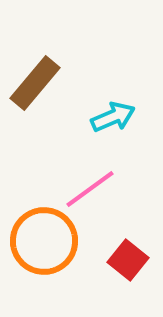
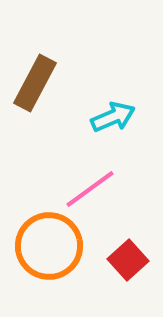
brown rectangle: rotated 12 degrees counterclockwise
orange circle: moved 5 px right, 5 px down
red square: rotated 9 degrees clockwise
